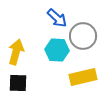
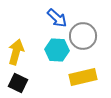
black square: rotated 24 degrees clockwise
